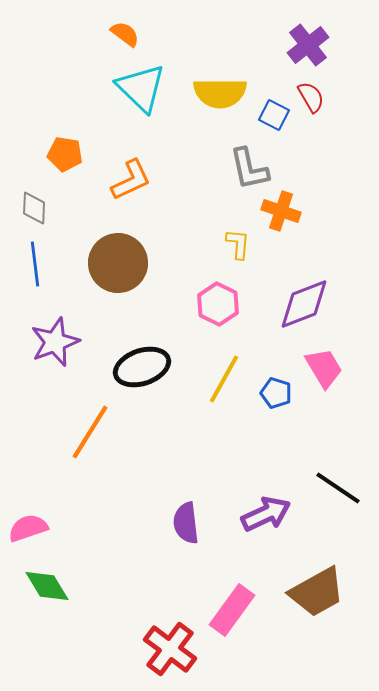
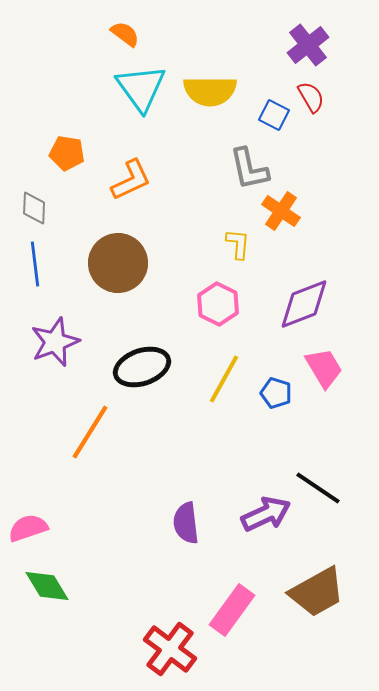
cyan triangle: rotated 10 degrees clockwise
yellow semicircle: moved 10 px left, 2 px up
orange pentagon: moved 2 px right, 1 px up
orange cross: rotated 15 degrees clockwise
black line: moved 20 px left
